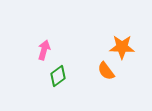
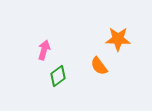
orange star: moved 4 px left, 8 px up
orange semicircle: moved 7 px left, 5 px up
